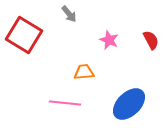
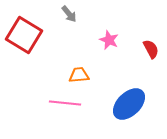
red semicircle: moved 9 px down
orange trapezoid: moved 5 px left, 3 px down
